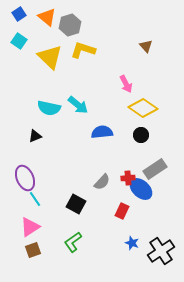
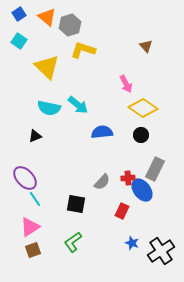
yellow triangle: moved 3 px left, 10 px down
gray rectangle: rotated 30 degrees counterclockwise
purple ellipse: rotated 20 degrees counterclockwise
blue ellipse: moved 1 px right, 1 px down; rotated 10 degrees clockwise
black square: rotated 18 degrees counterclockwise
